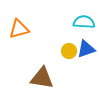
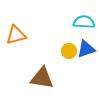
orange triangle: moved 3 px left, 6 px down
